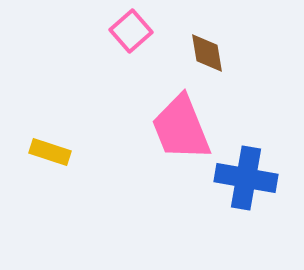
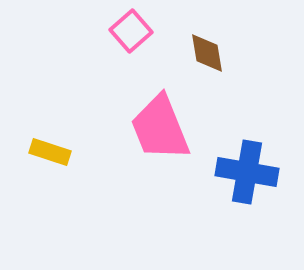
pink trapezoid: moved 21 px left
blue cross: moved 1 px right, 6 px up
